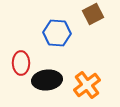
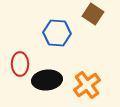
brown square: rotated 30 degrees counterclockwise
red ellipse: moved 1 px left, 1 px down
